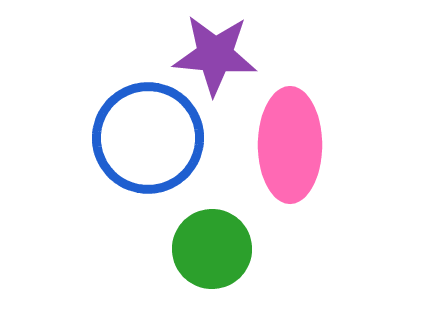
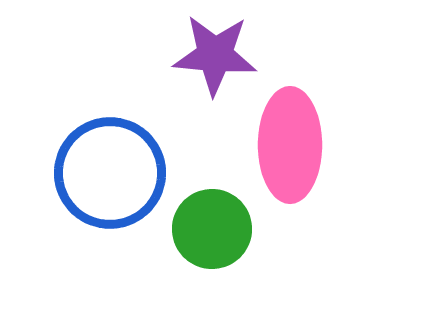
blue circle: moved 38 px left, 35 px down
green circle: moved 20 px up
